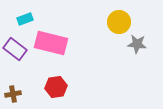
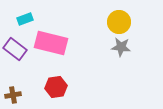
gray star: moved 16 px left, 3 px down
brown cross: moved 1 px down
